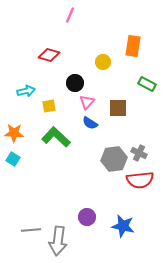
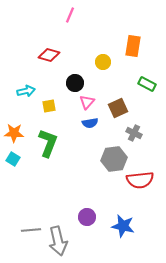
brown square: rotated 24 degrees counterclockwise
blue semicircle: rotated 42 degrees counterclockwise
green L-shape: moved 8 px left, 6 px down; rotated 68 degrees clockwise
gray cross: moved 5 px left, 20 px up
gray arrow: rotated 20 degrees counterclockwise
